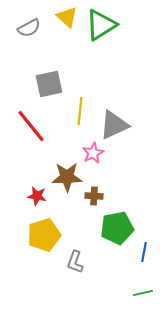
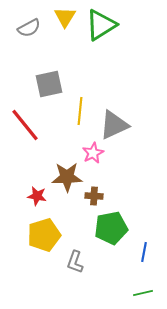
yellow triangle: moved 2 px left; rotated 20 degrees clockwise
red line: moved 6 px left, 1 px up
green pentagon: moved 6 px left
